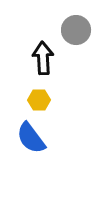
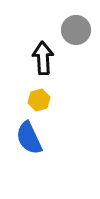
yellow hexagon: rotated 15 degrees counterclockwise
blue semicircle: moved 2 px left; rotated 12 degrees clockwise
